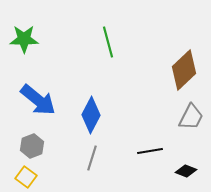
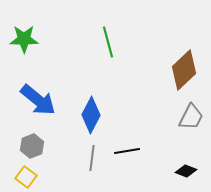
black line: moved 23 px left
gray line: rotated 10 degrees counterclockwise
